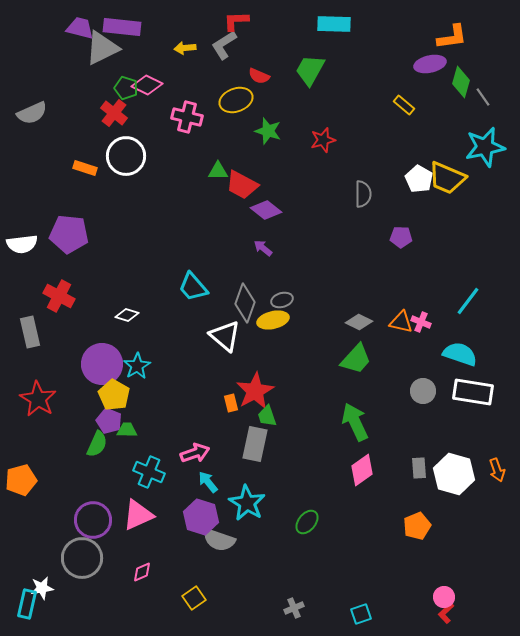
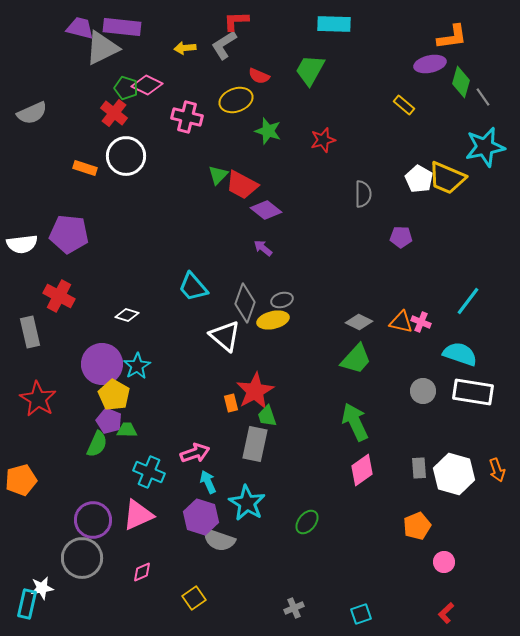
green triangle at (218, 171): moved 4 px down; rotated 45 degrees counterclockwise
cyan arrow at (208, 482): rotated 15 degrees clockwise
pink circle at (444, 597): moved 35 px up
